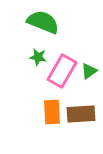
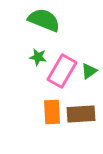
green semicircle: moved 1 px right, 2 px up
